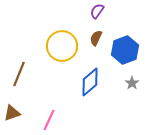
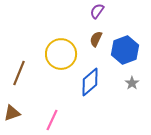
brown semicircle: moved 1 px down
yellow circle: moved 1 px left, 8 px down
brown line: moved 1 px up
pink line: moved 3 px right
